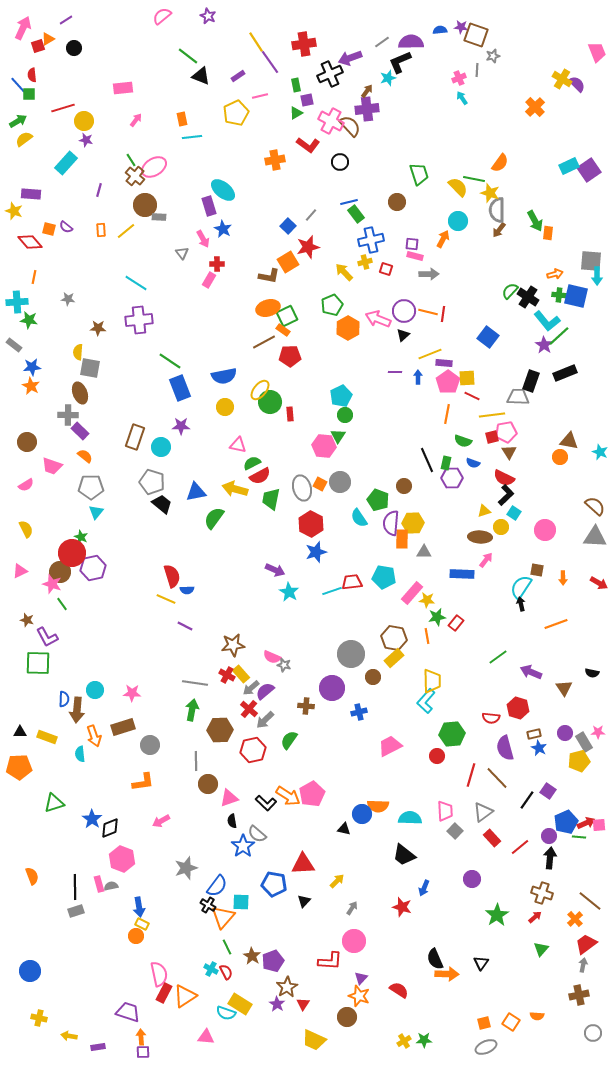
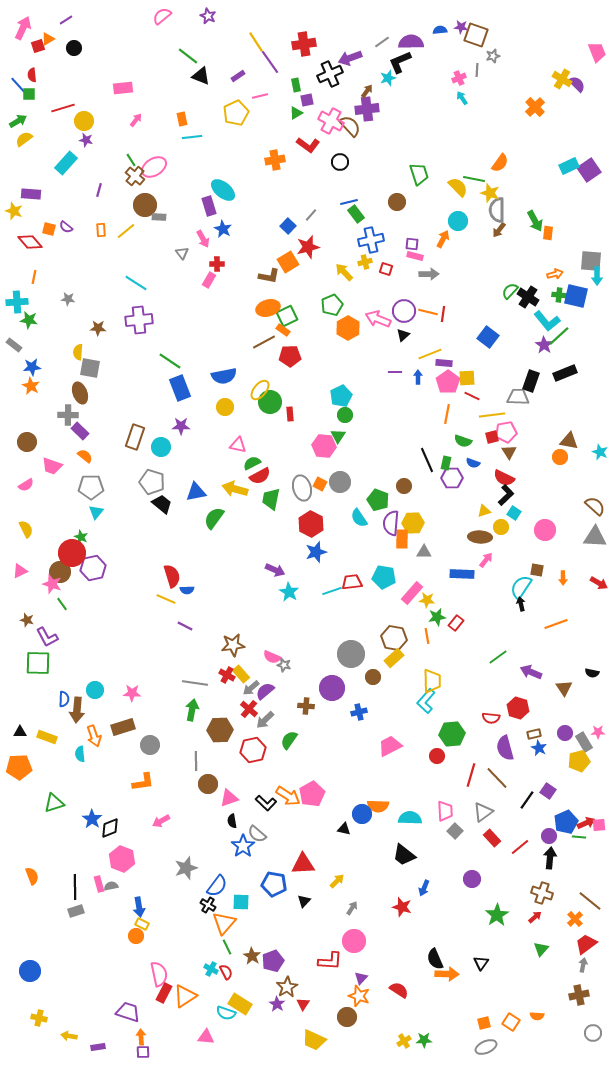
orange triangle at (223, 917): moved 1 px right, 6 px down
